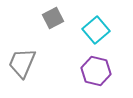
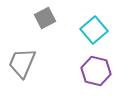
gray square: moved 8 px left
cyan square: moved 2 px left
